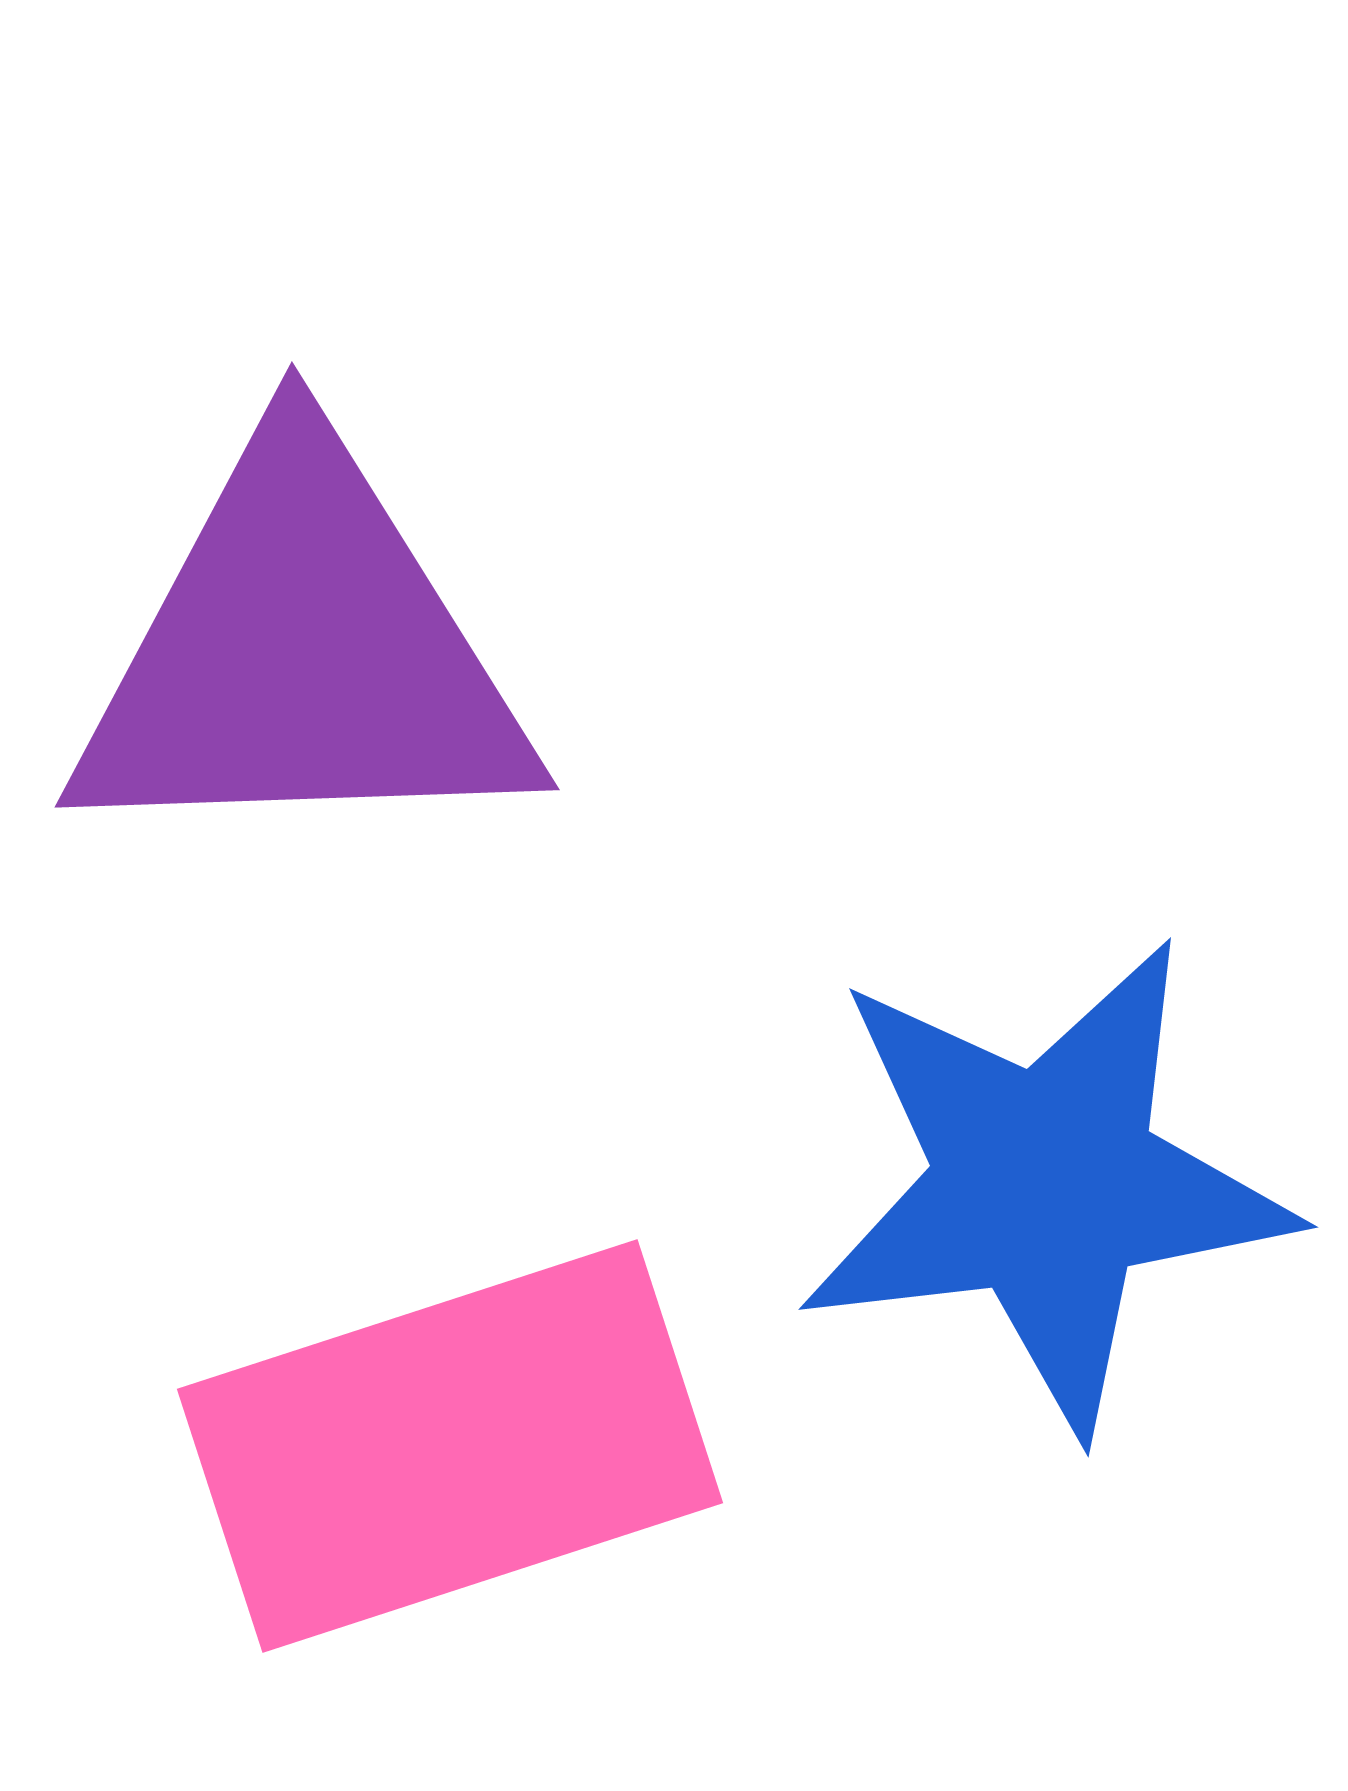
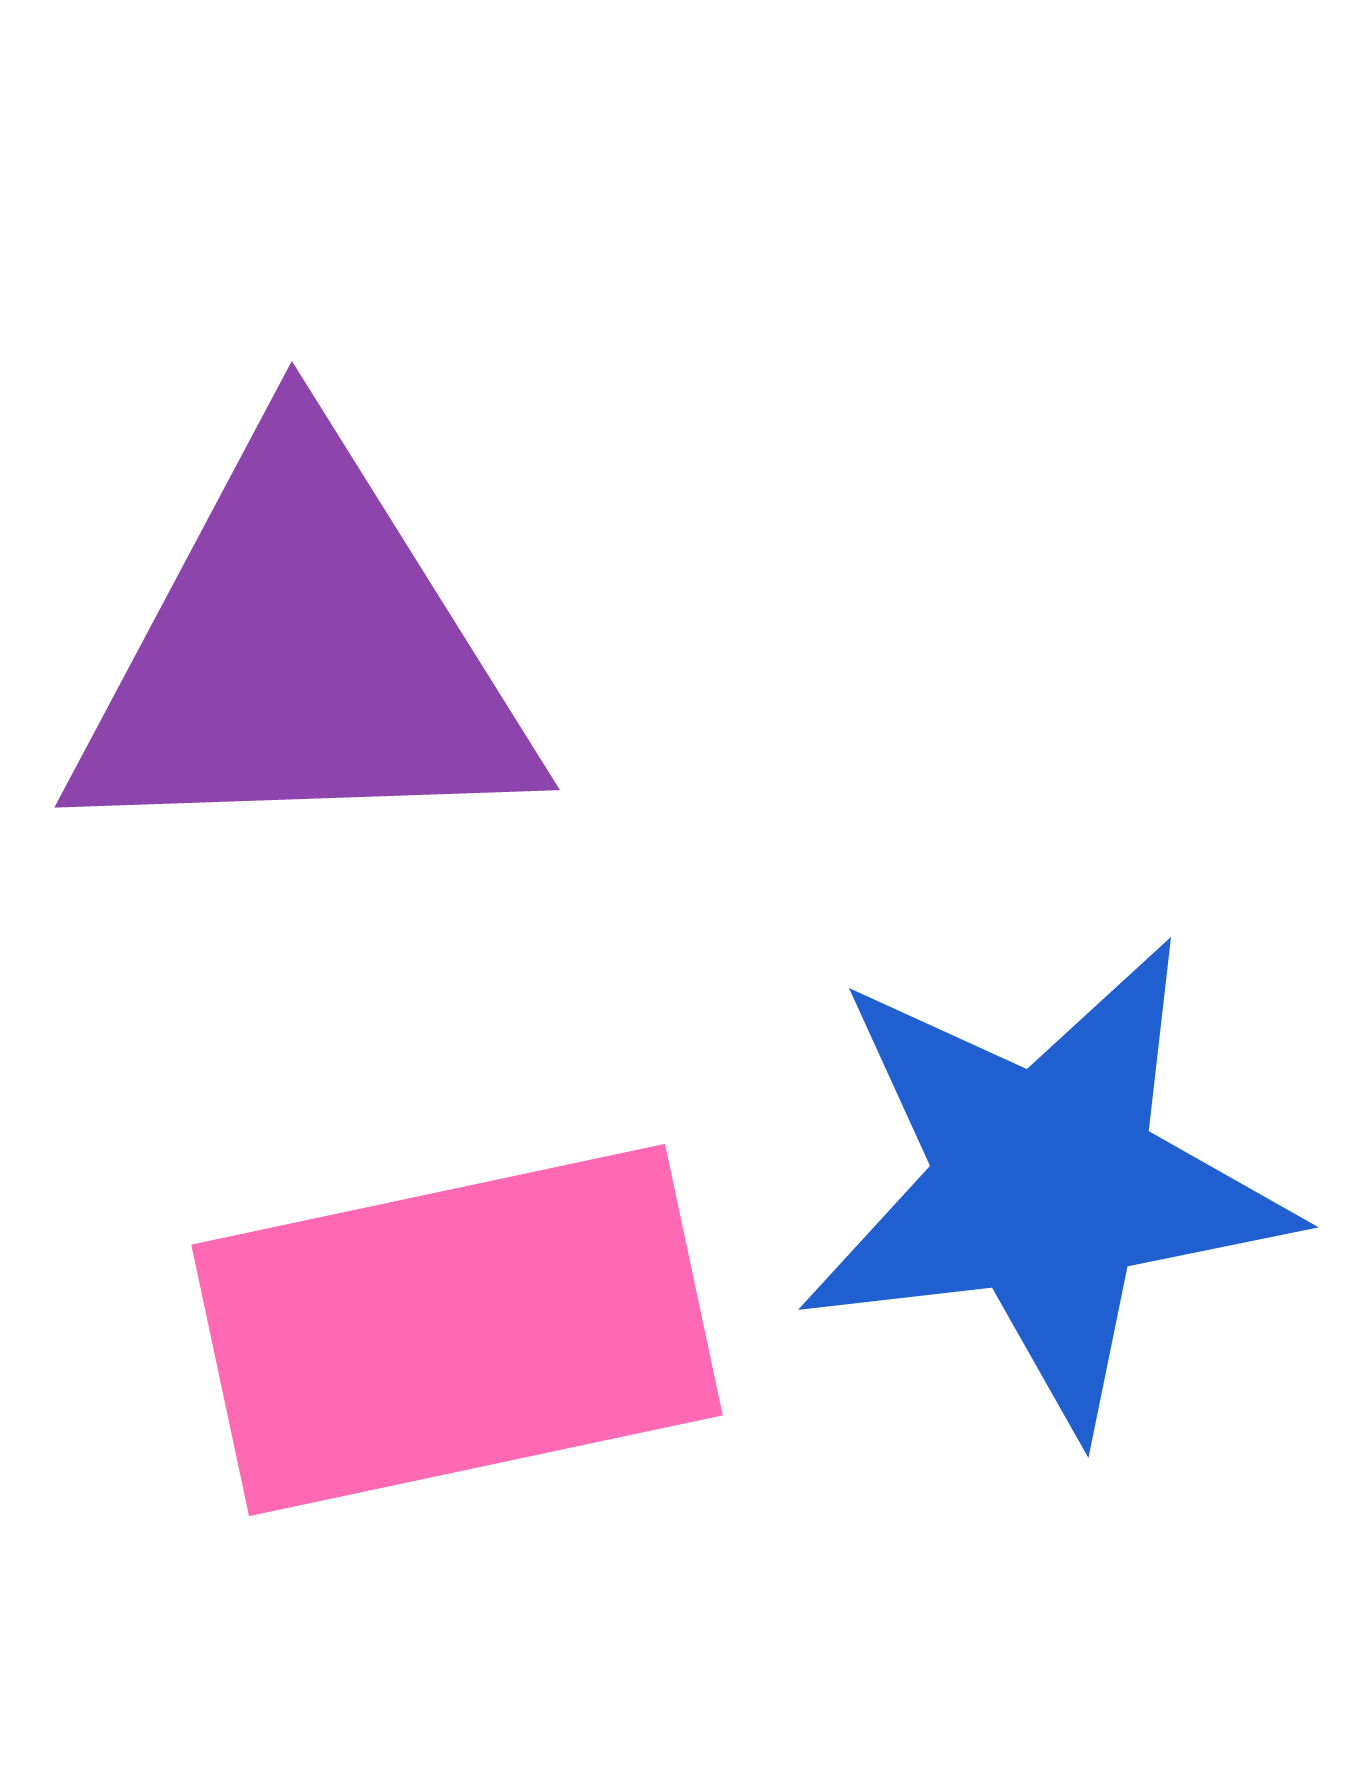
pink rectangle: moved 7 px right, 116 px up; rotated 6 degrees clockwise
